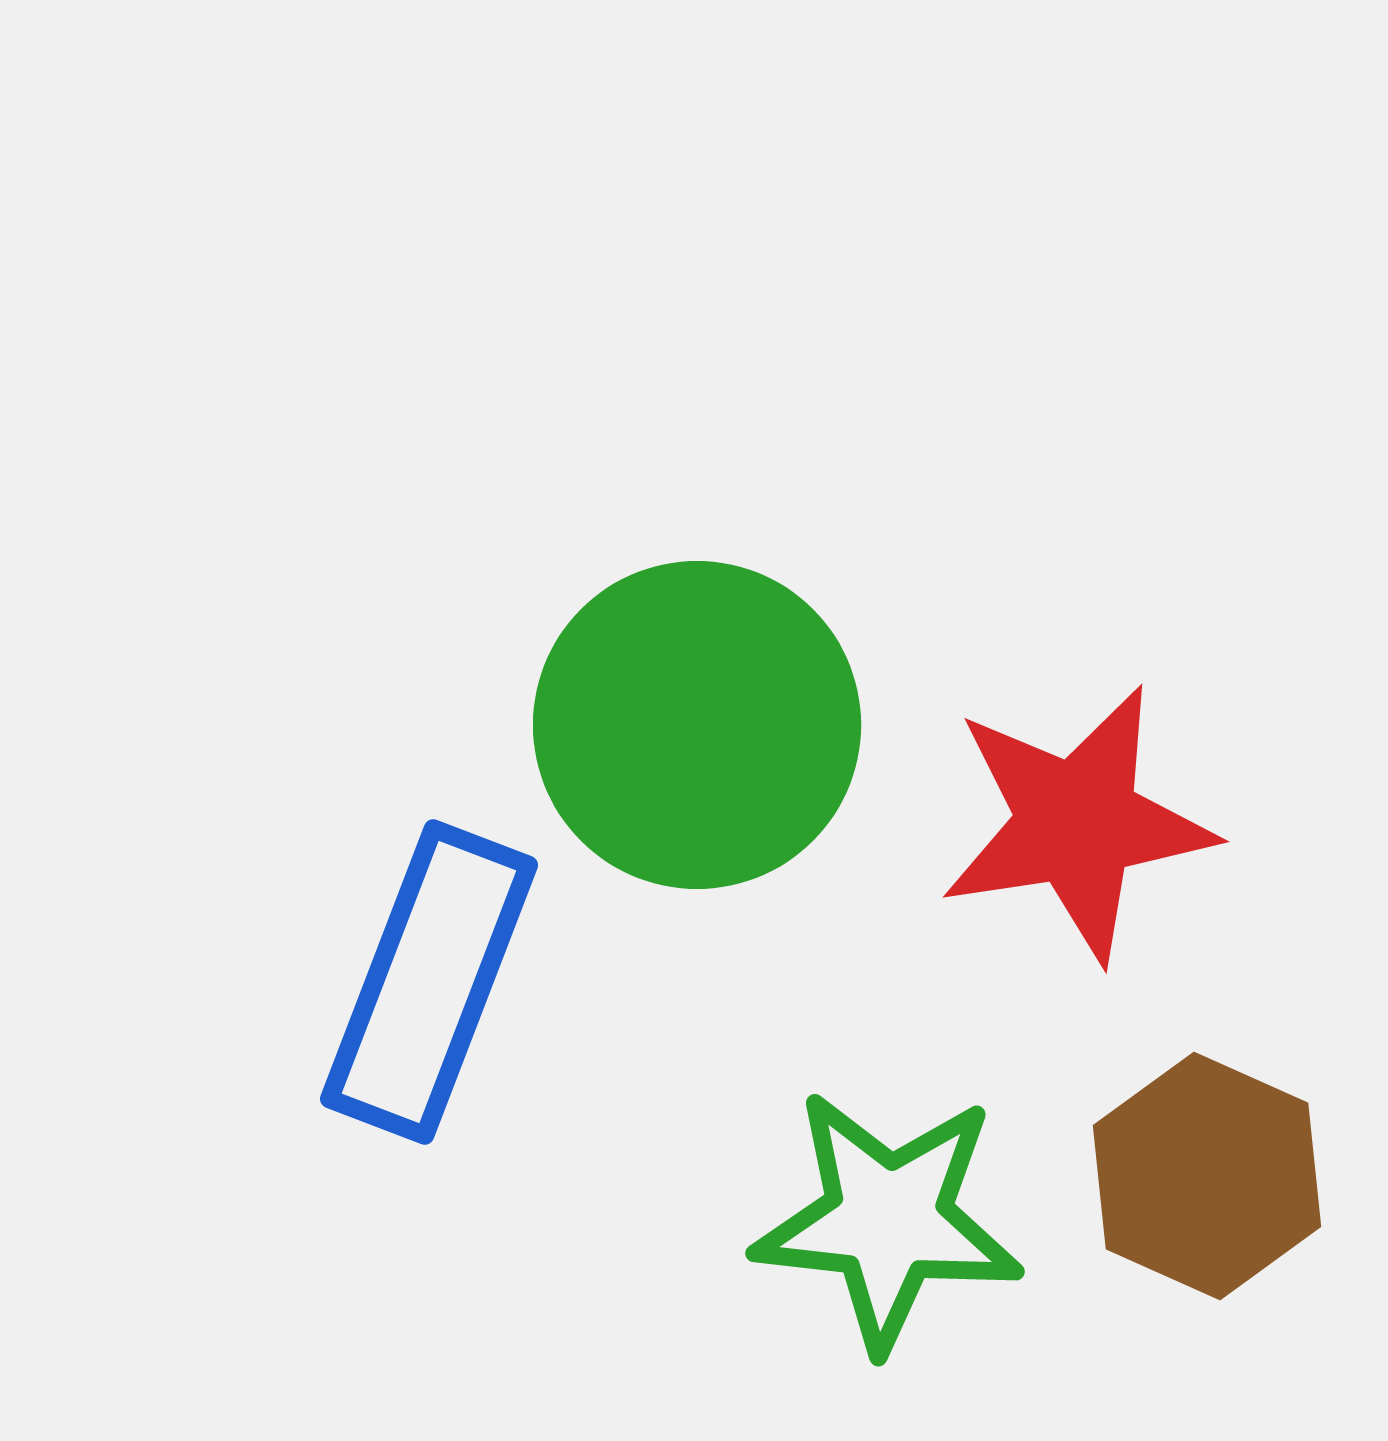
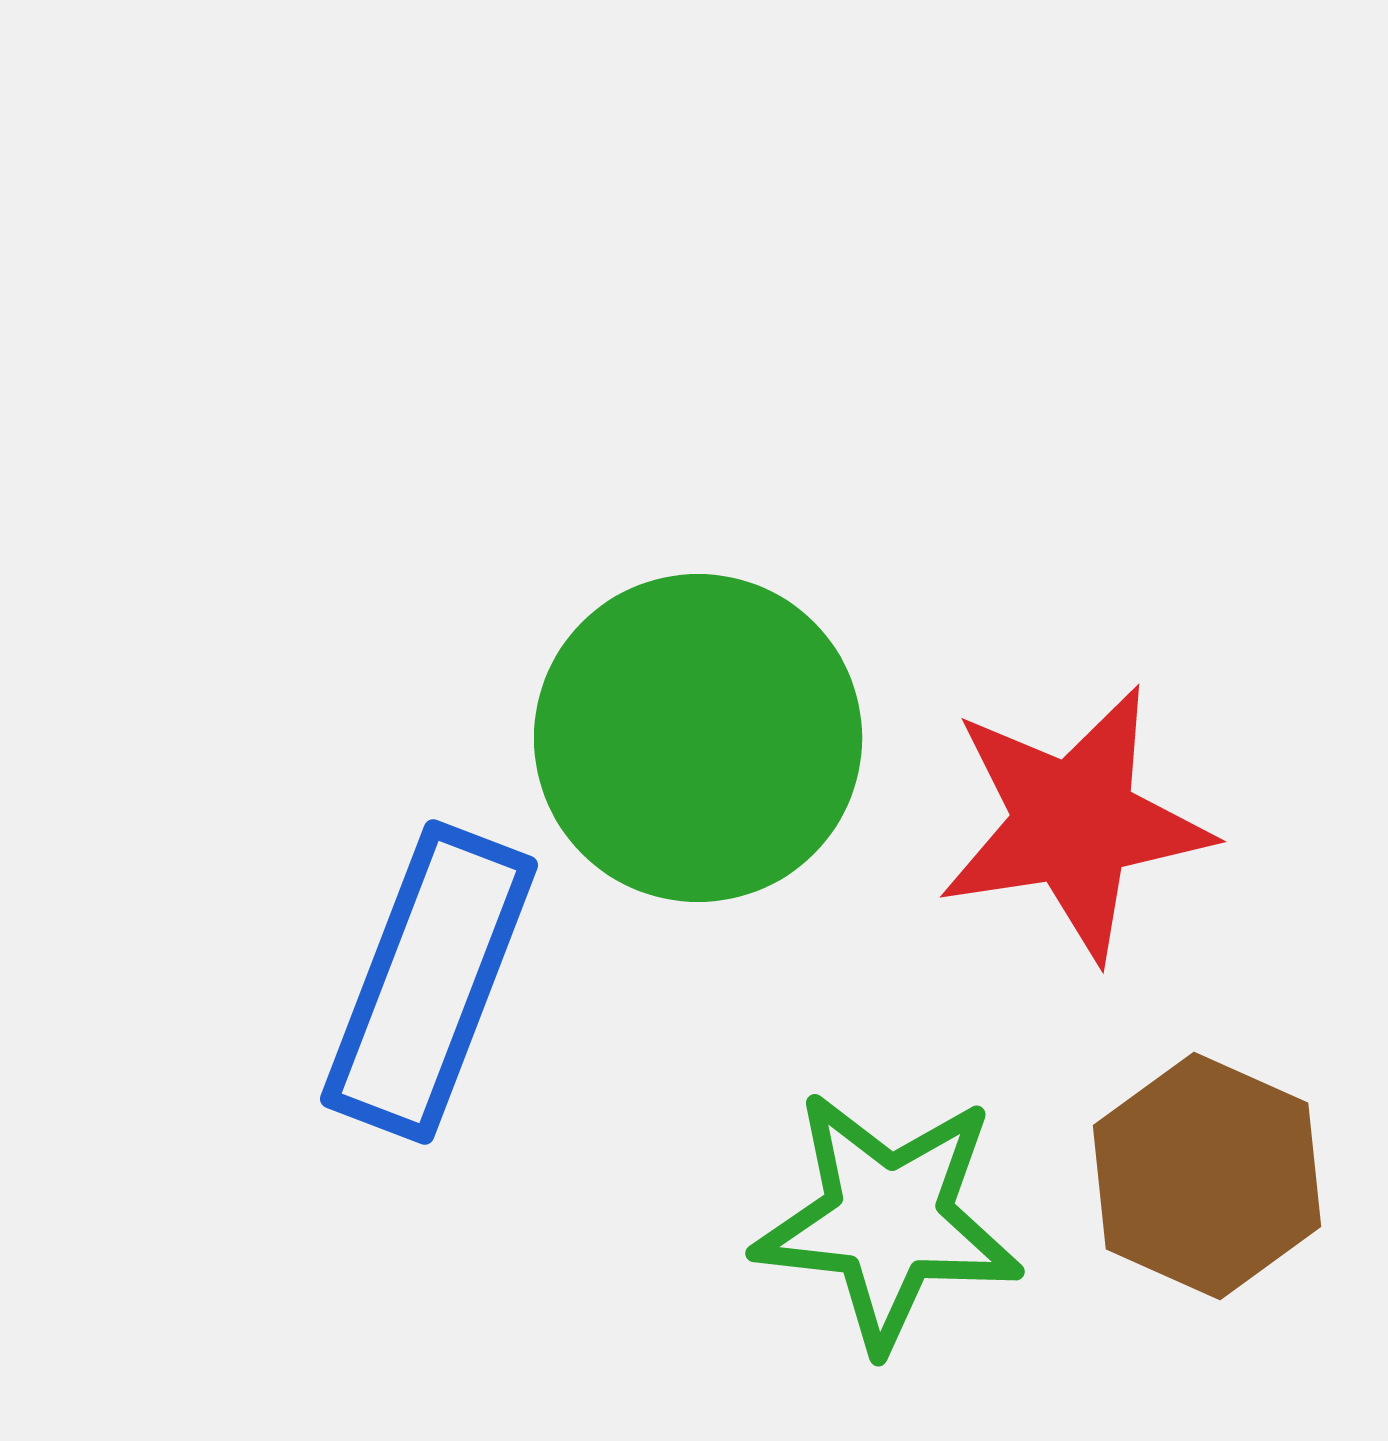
green circle: moved 1 px right, 13 px down
red star: moved 3 px left
